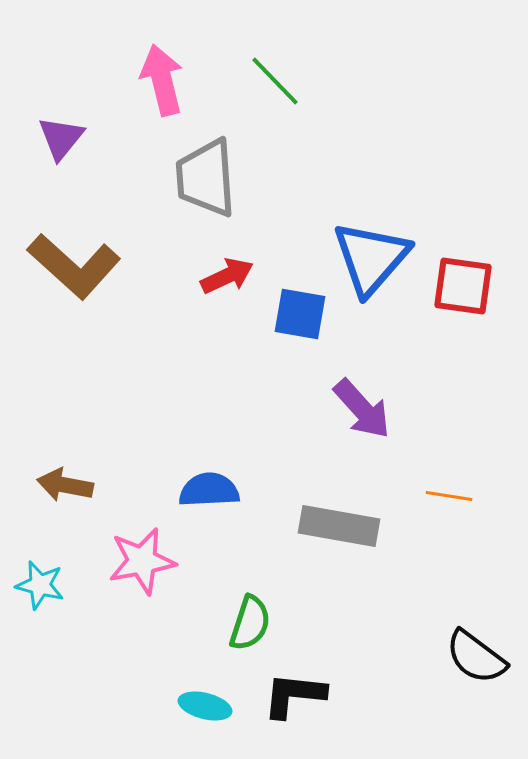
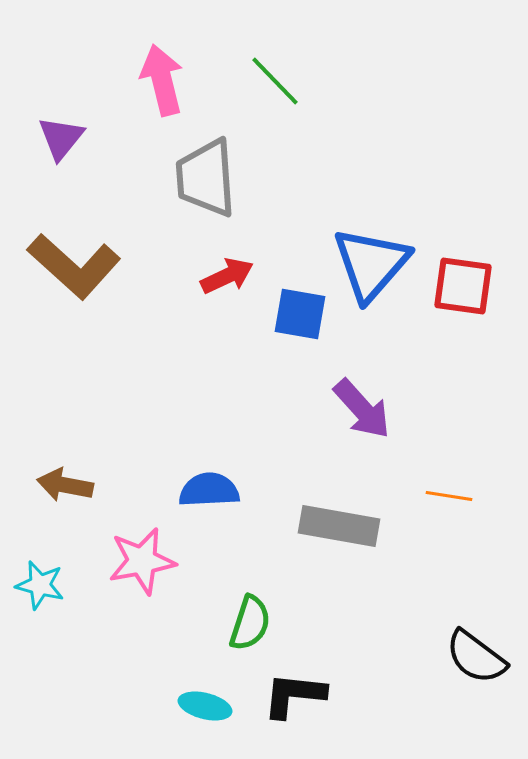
blue triangle: moved 6 px down
